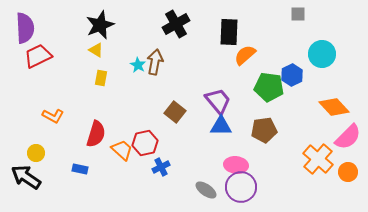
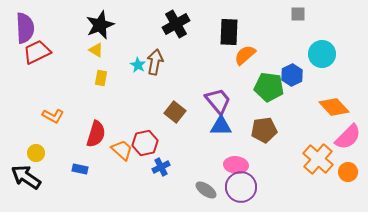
red trapezoid: moved 1 px left, 4 px up
